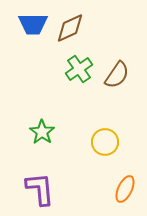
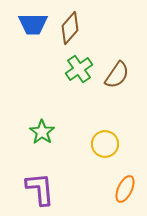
brown diamond: rotated 24 degrees counterclockwise
yellow circle: moved 2 px down
